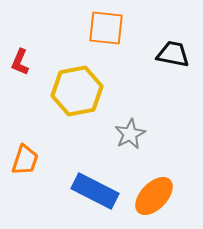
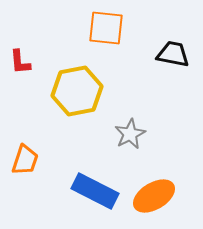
red L-shape: rotated 28 degrees counterclockwise
orange ellipse: rotated 15 degrees clockwise
